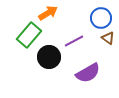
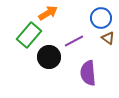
purple semicircle: rotated 115 degrees clockwise
